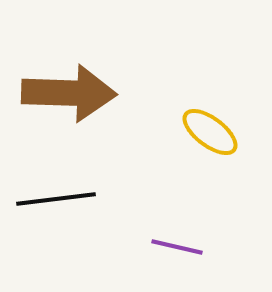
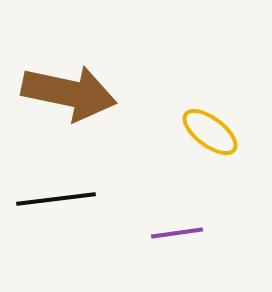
brown arrow: rotated 10 degrees clockwise
purple line: moved 14 px up; rotated 21 degrees counterclockwise
